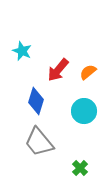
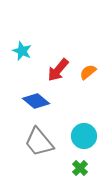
blue diamond: rotated 68 degrees counterclockwise
cyan circle: moved 25 px down
